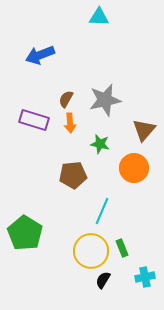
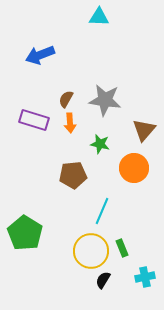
gray star: rotated 20 degrees clockwise
